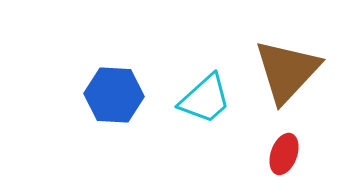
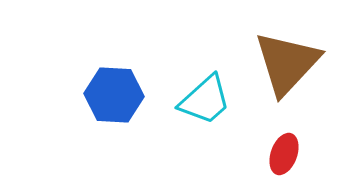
brown triangle: moved 8 px up
cyan trapezoid: moved 1 px down
